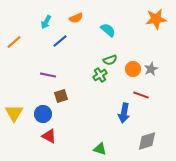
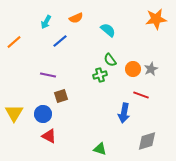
green semicircle: rotated 72 degrees clockwise
green cross: rotated 16 degrees clockwise
